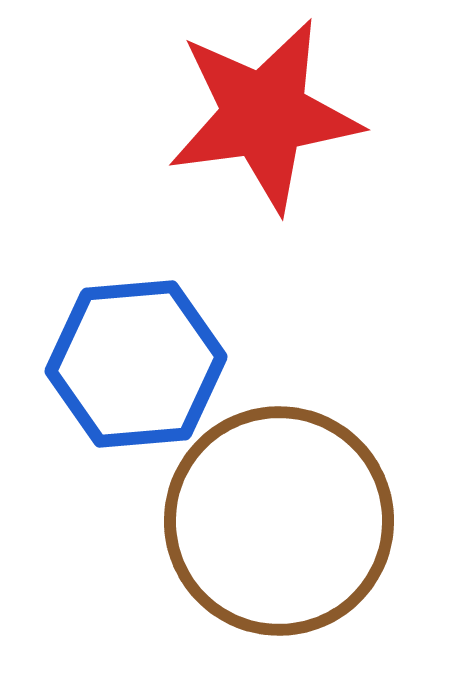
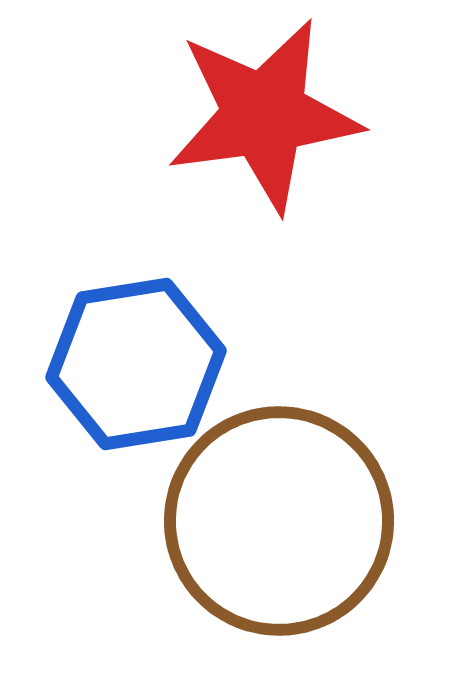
blue hexagon: rotated 4 degrees counterclockwise
